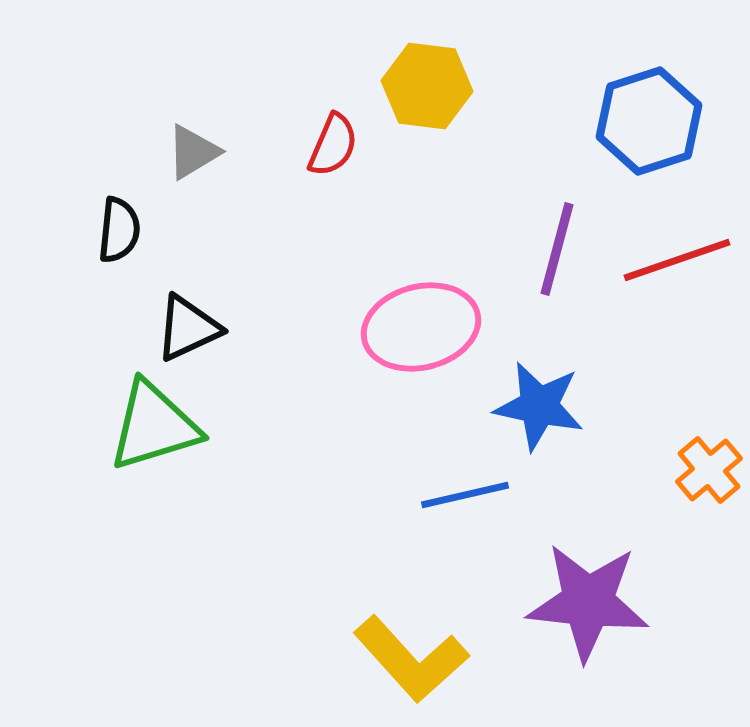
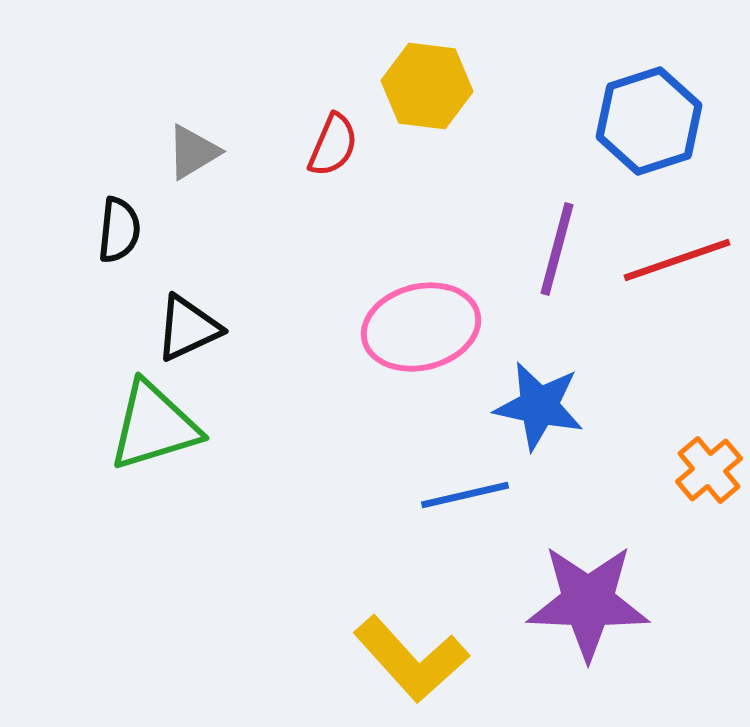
purple star: rotated 4 degrees counterclockwise
